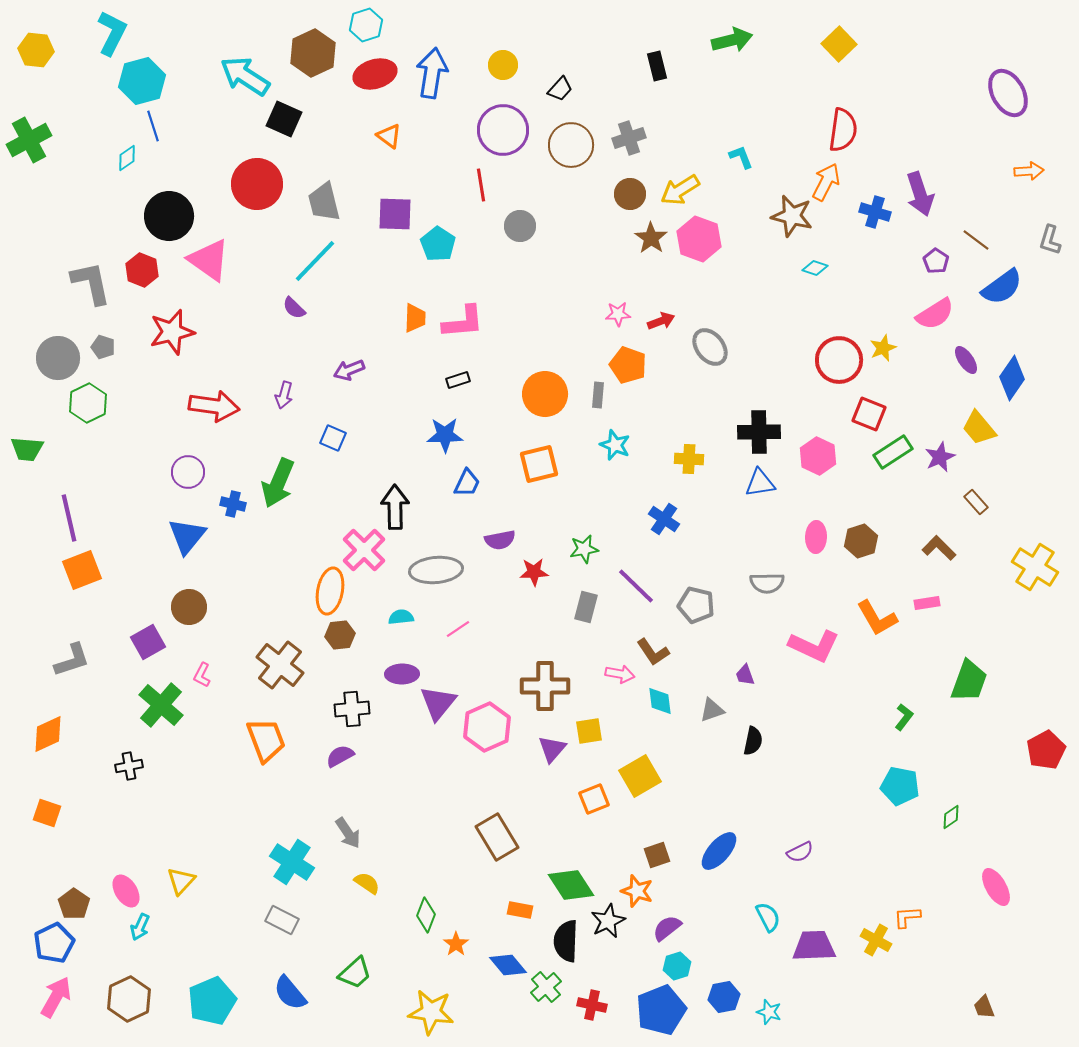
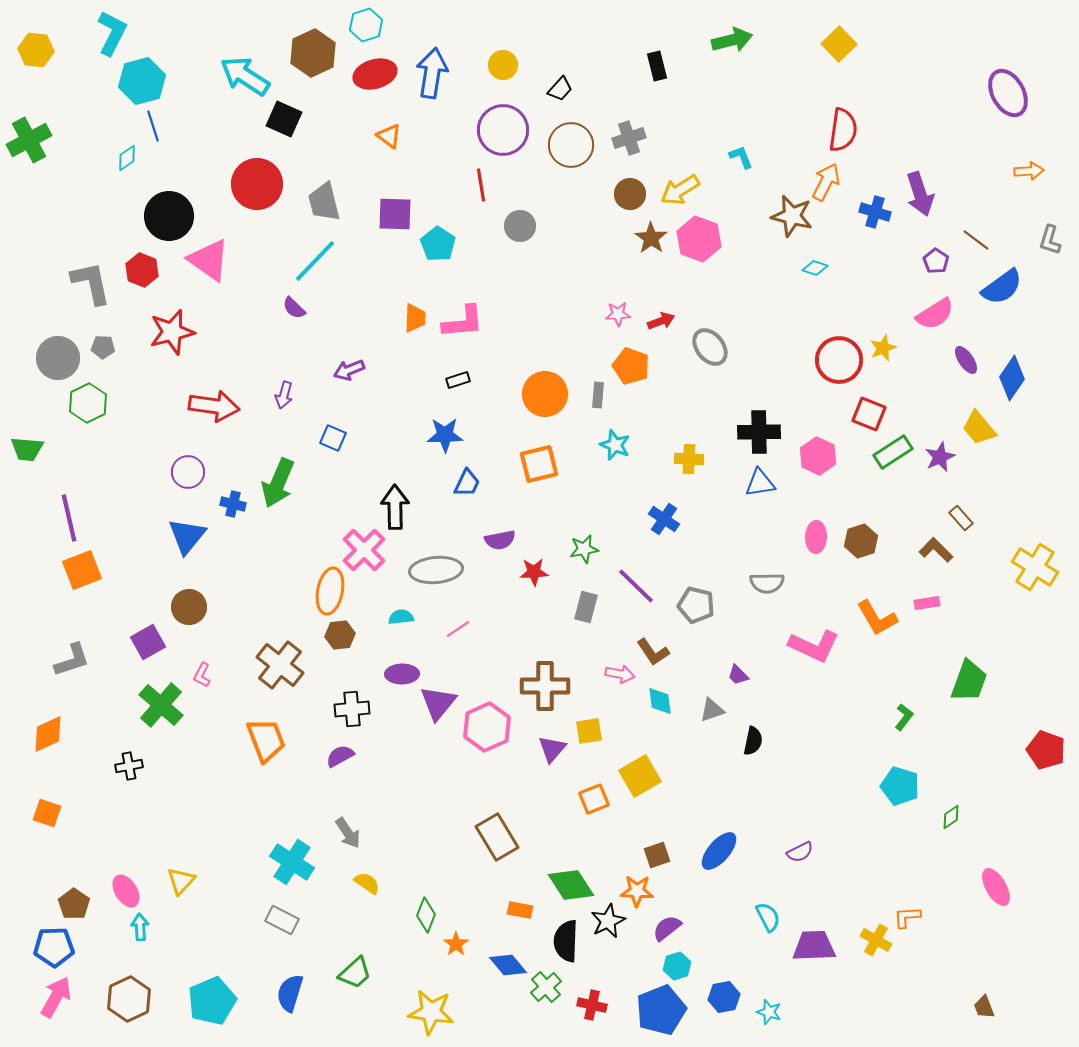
gray pentagon at (103, 347): rotated 15 degrees counterclockwise
orange pentagon at (628, 365): moved 3 px right, 1 px down
brown rectangle at (976, 502): moved 15 px left, 16 px down
brown L-shape at (939, 548): moved 3 px left, 2 px down
purple trapezoid at (745, 675): moved 7 px left; rotated 25 degrees counterclockwise
red pentagon at (1046, 750): rotated 24 degrees counterclockwise
cyan pentagon at (900, 786): rotated 6 degrees clockwise
orange star at (637, 891): rotated 16 degrees counterclockwise
cyan arrow at (140, 927): rotated 152 degrees clockwise
blue pentagon at (54, 943): moved 4 px down; rotated 24 degrees clockwise
blue semicircle at (290, 993): rotated 57 degrees clockwise
